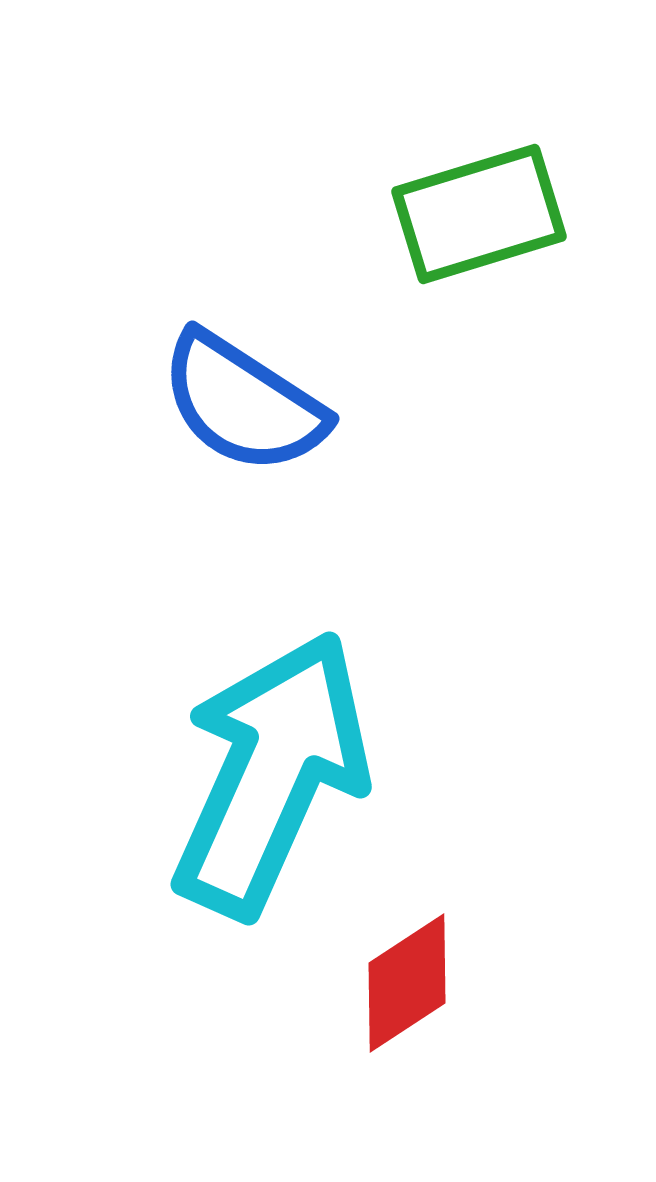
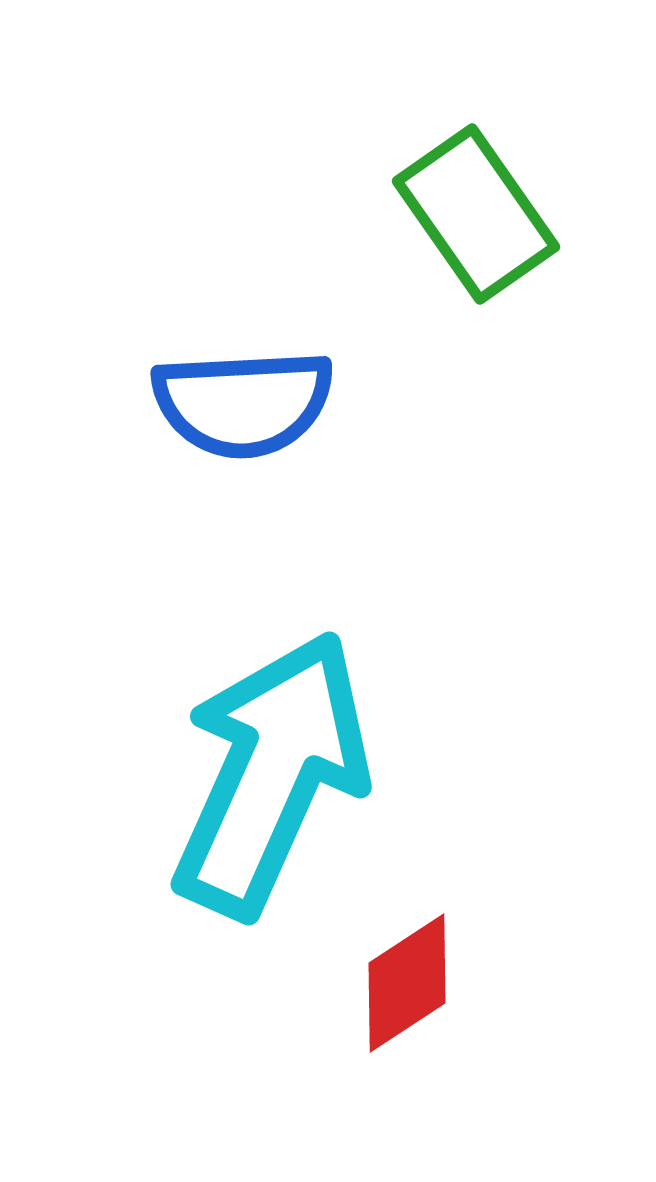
green rectangle: moved 3 px left; rotated 72 degrees clockwise
blue semicircle: rotated 36 degrees counterclockwise
